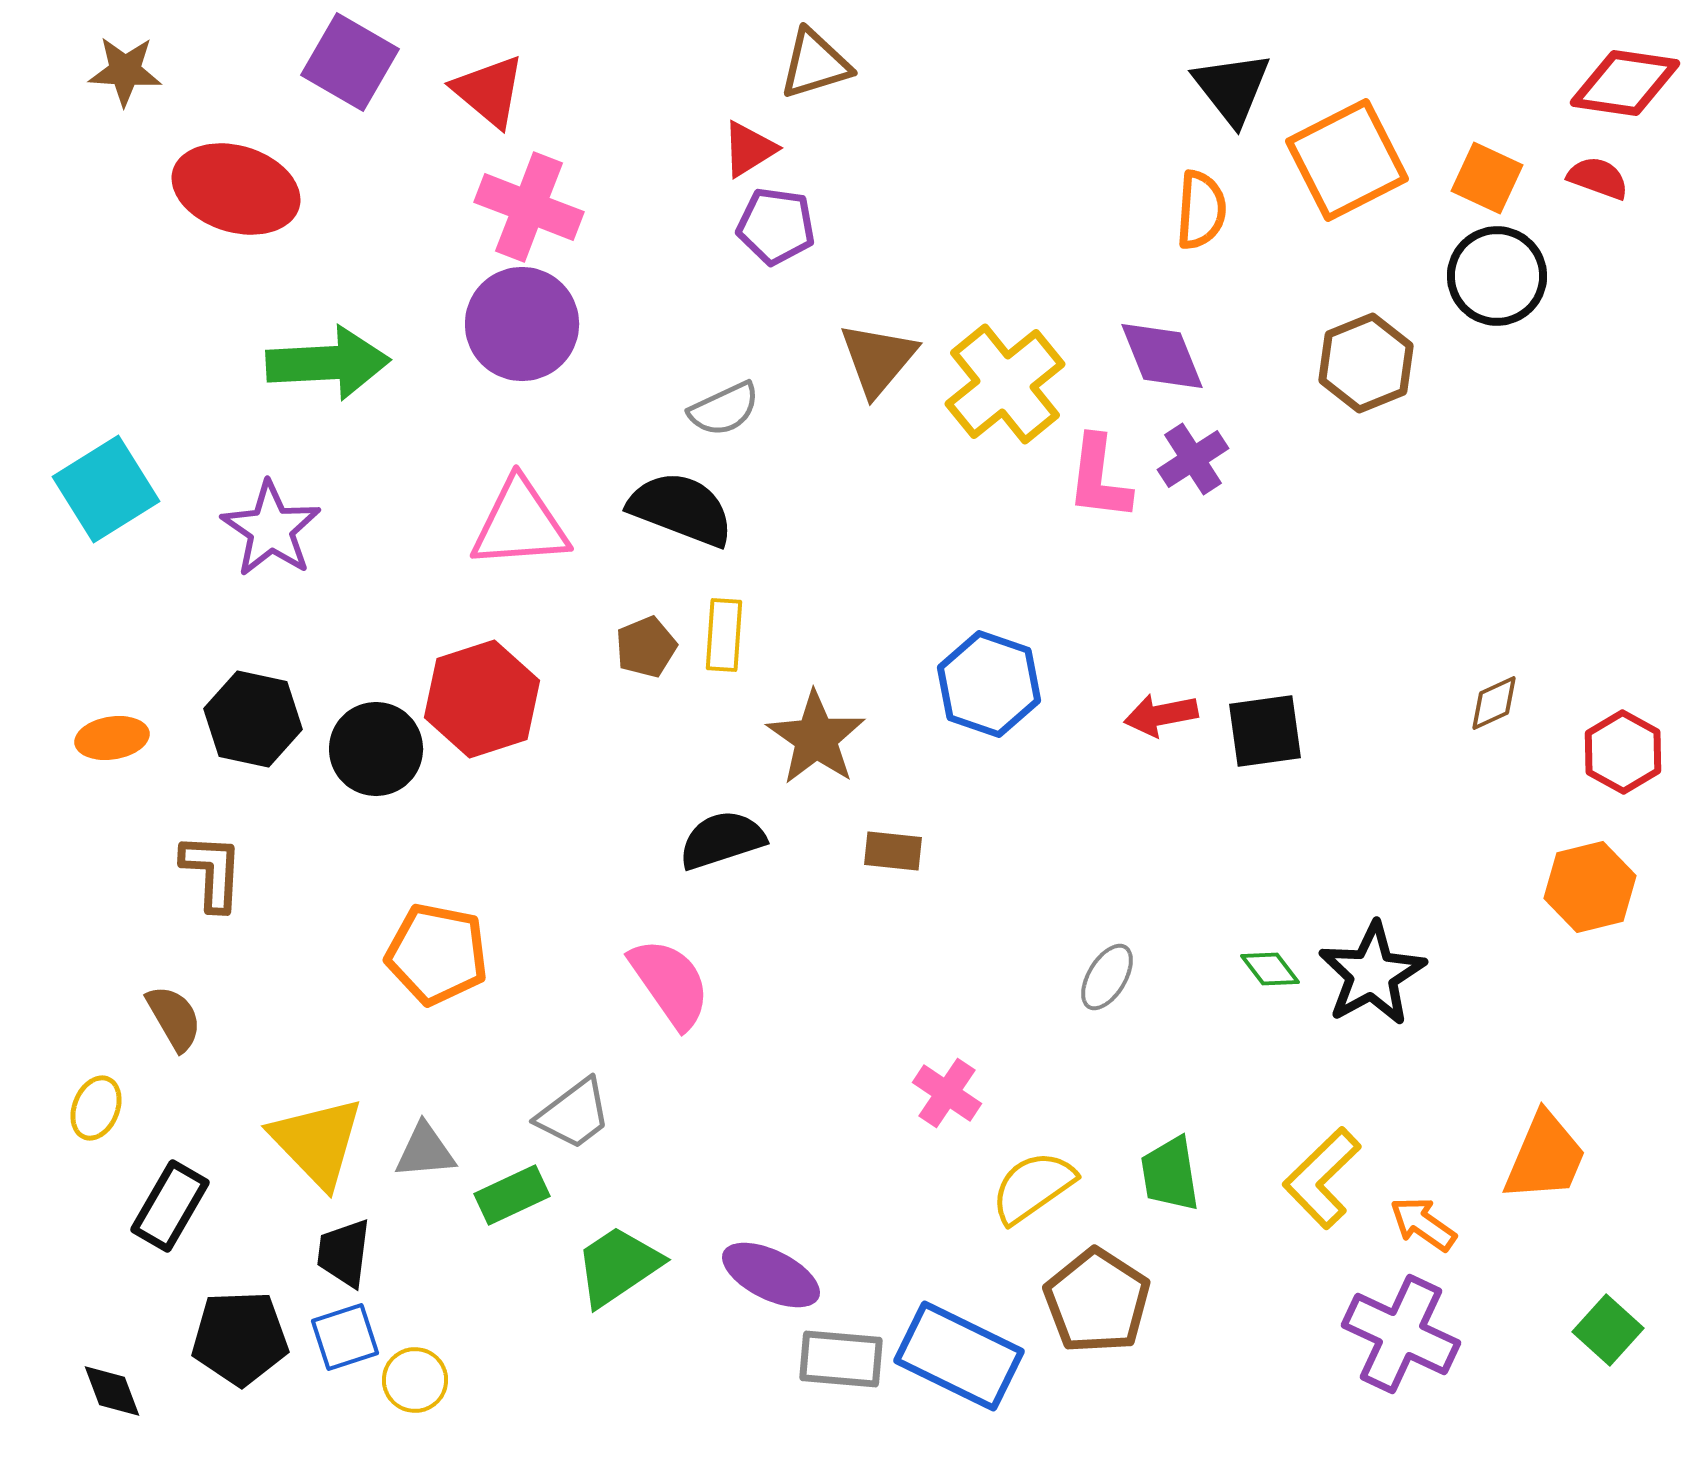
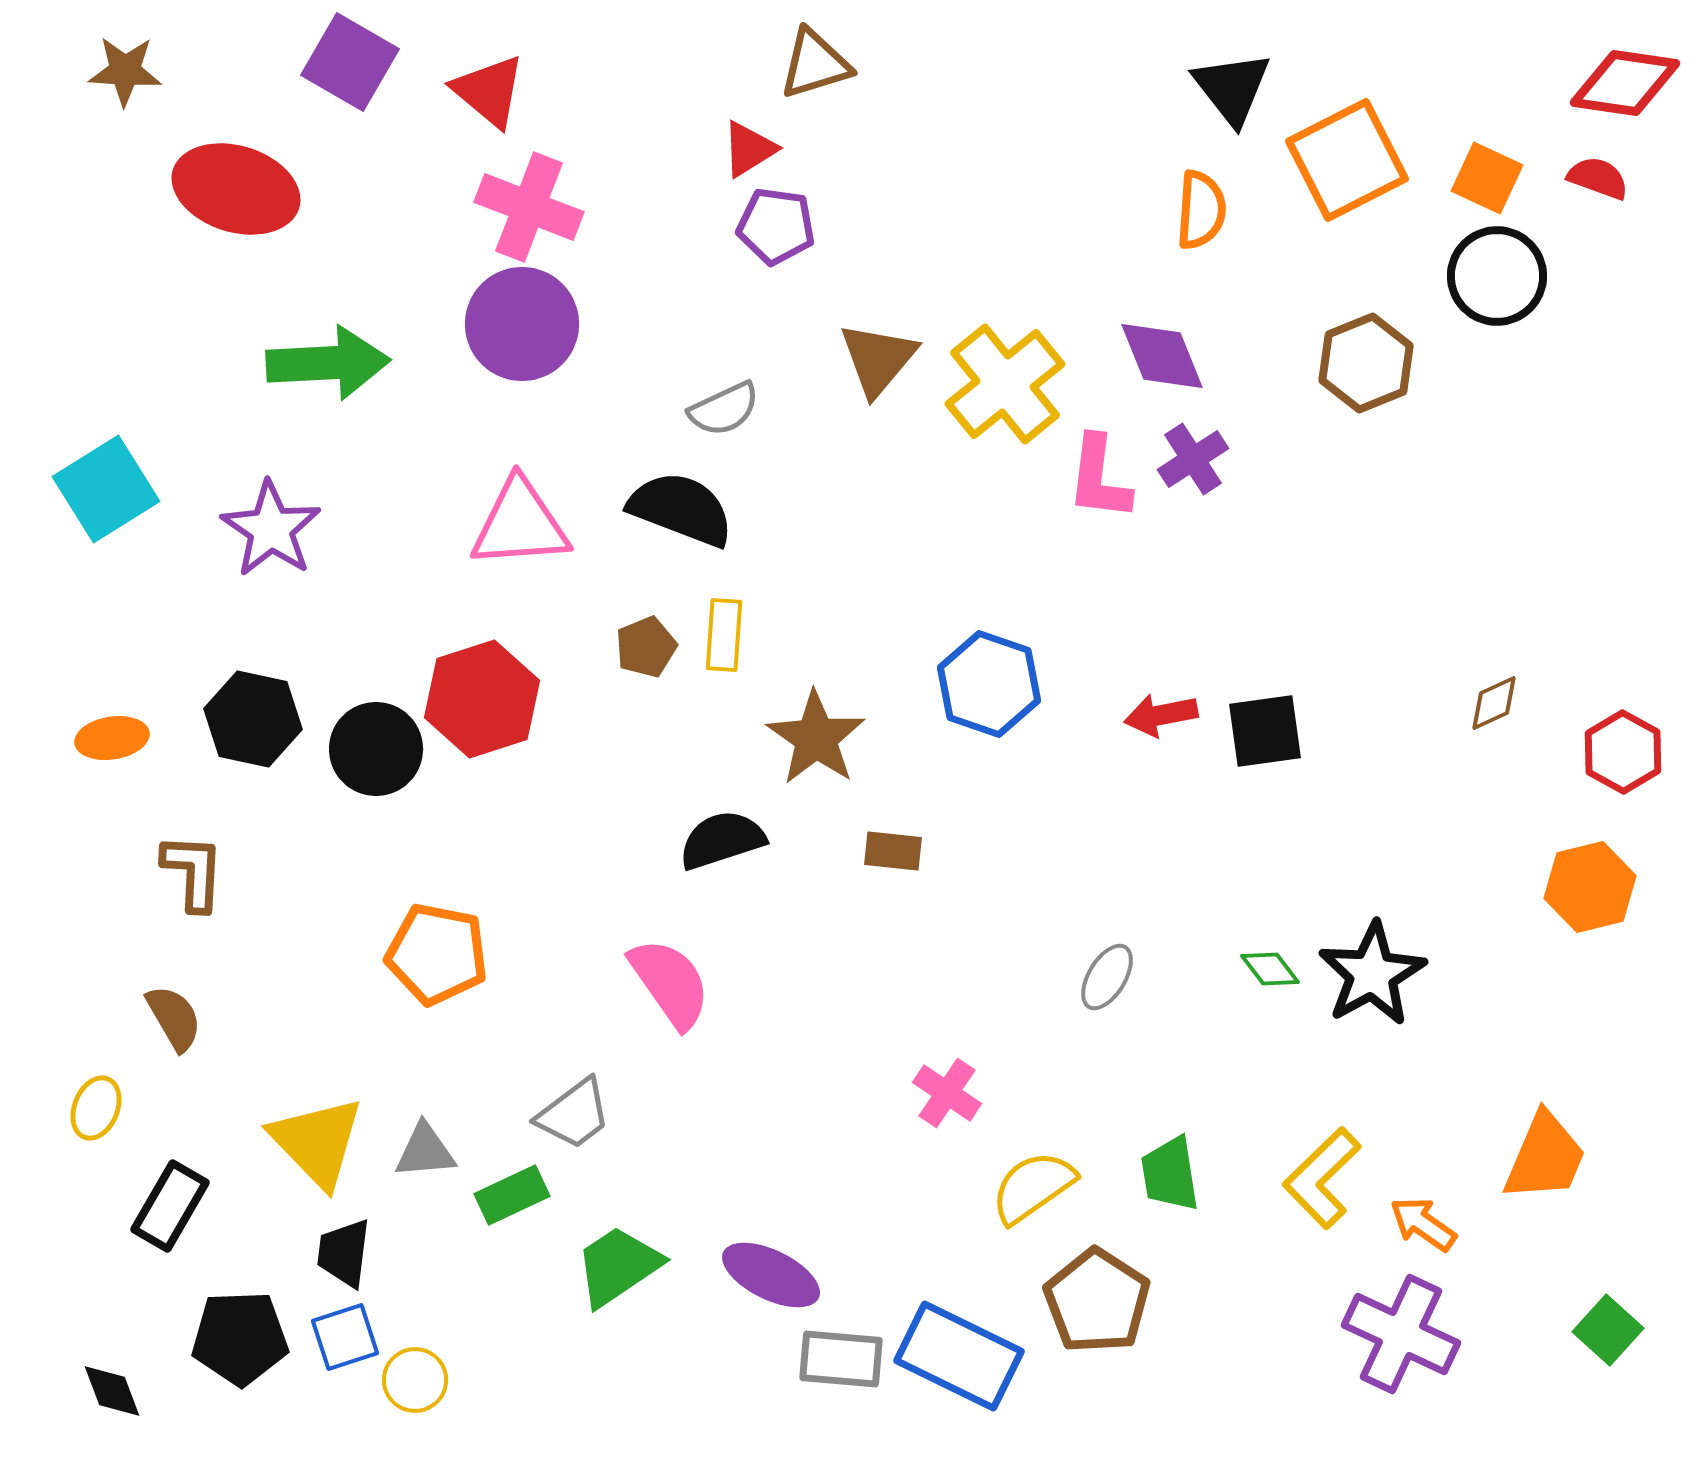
brown L-shape at (212, 872): moved 19 px left
